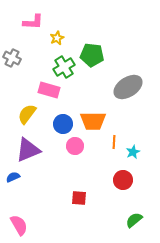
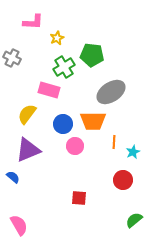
gray ellipse: moved 17 px left, 5 px down
blue semicircle: rotated 64 degrees clockwise
